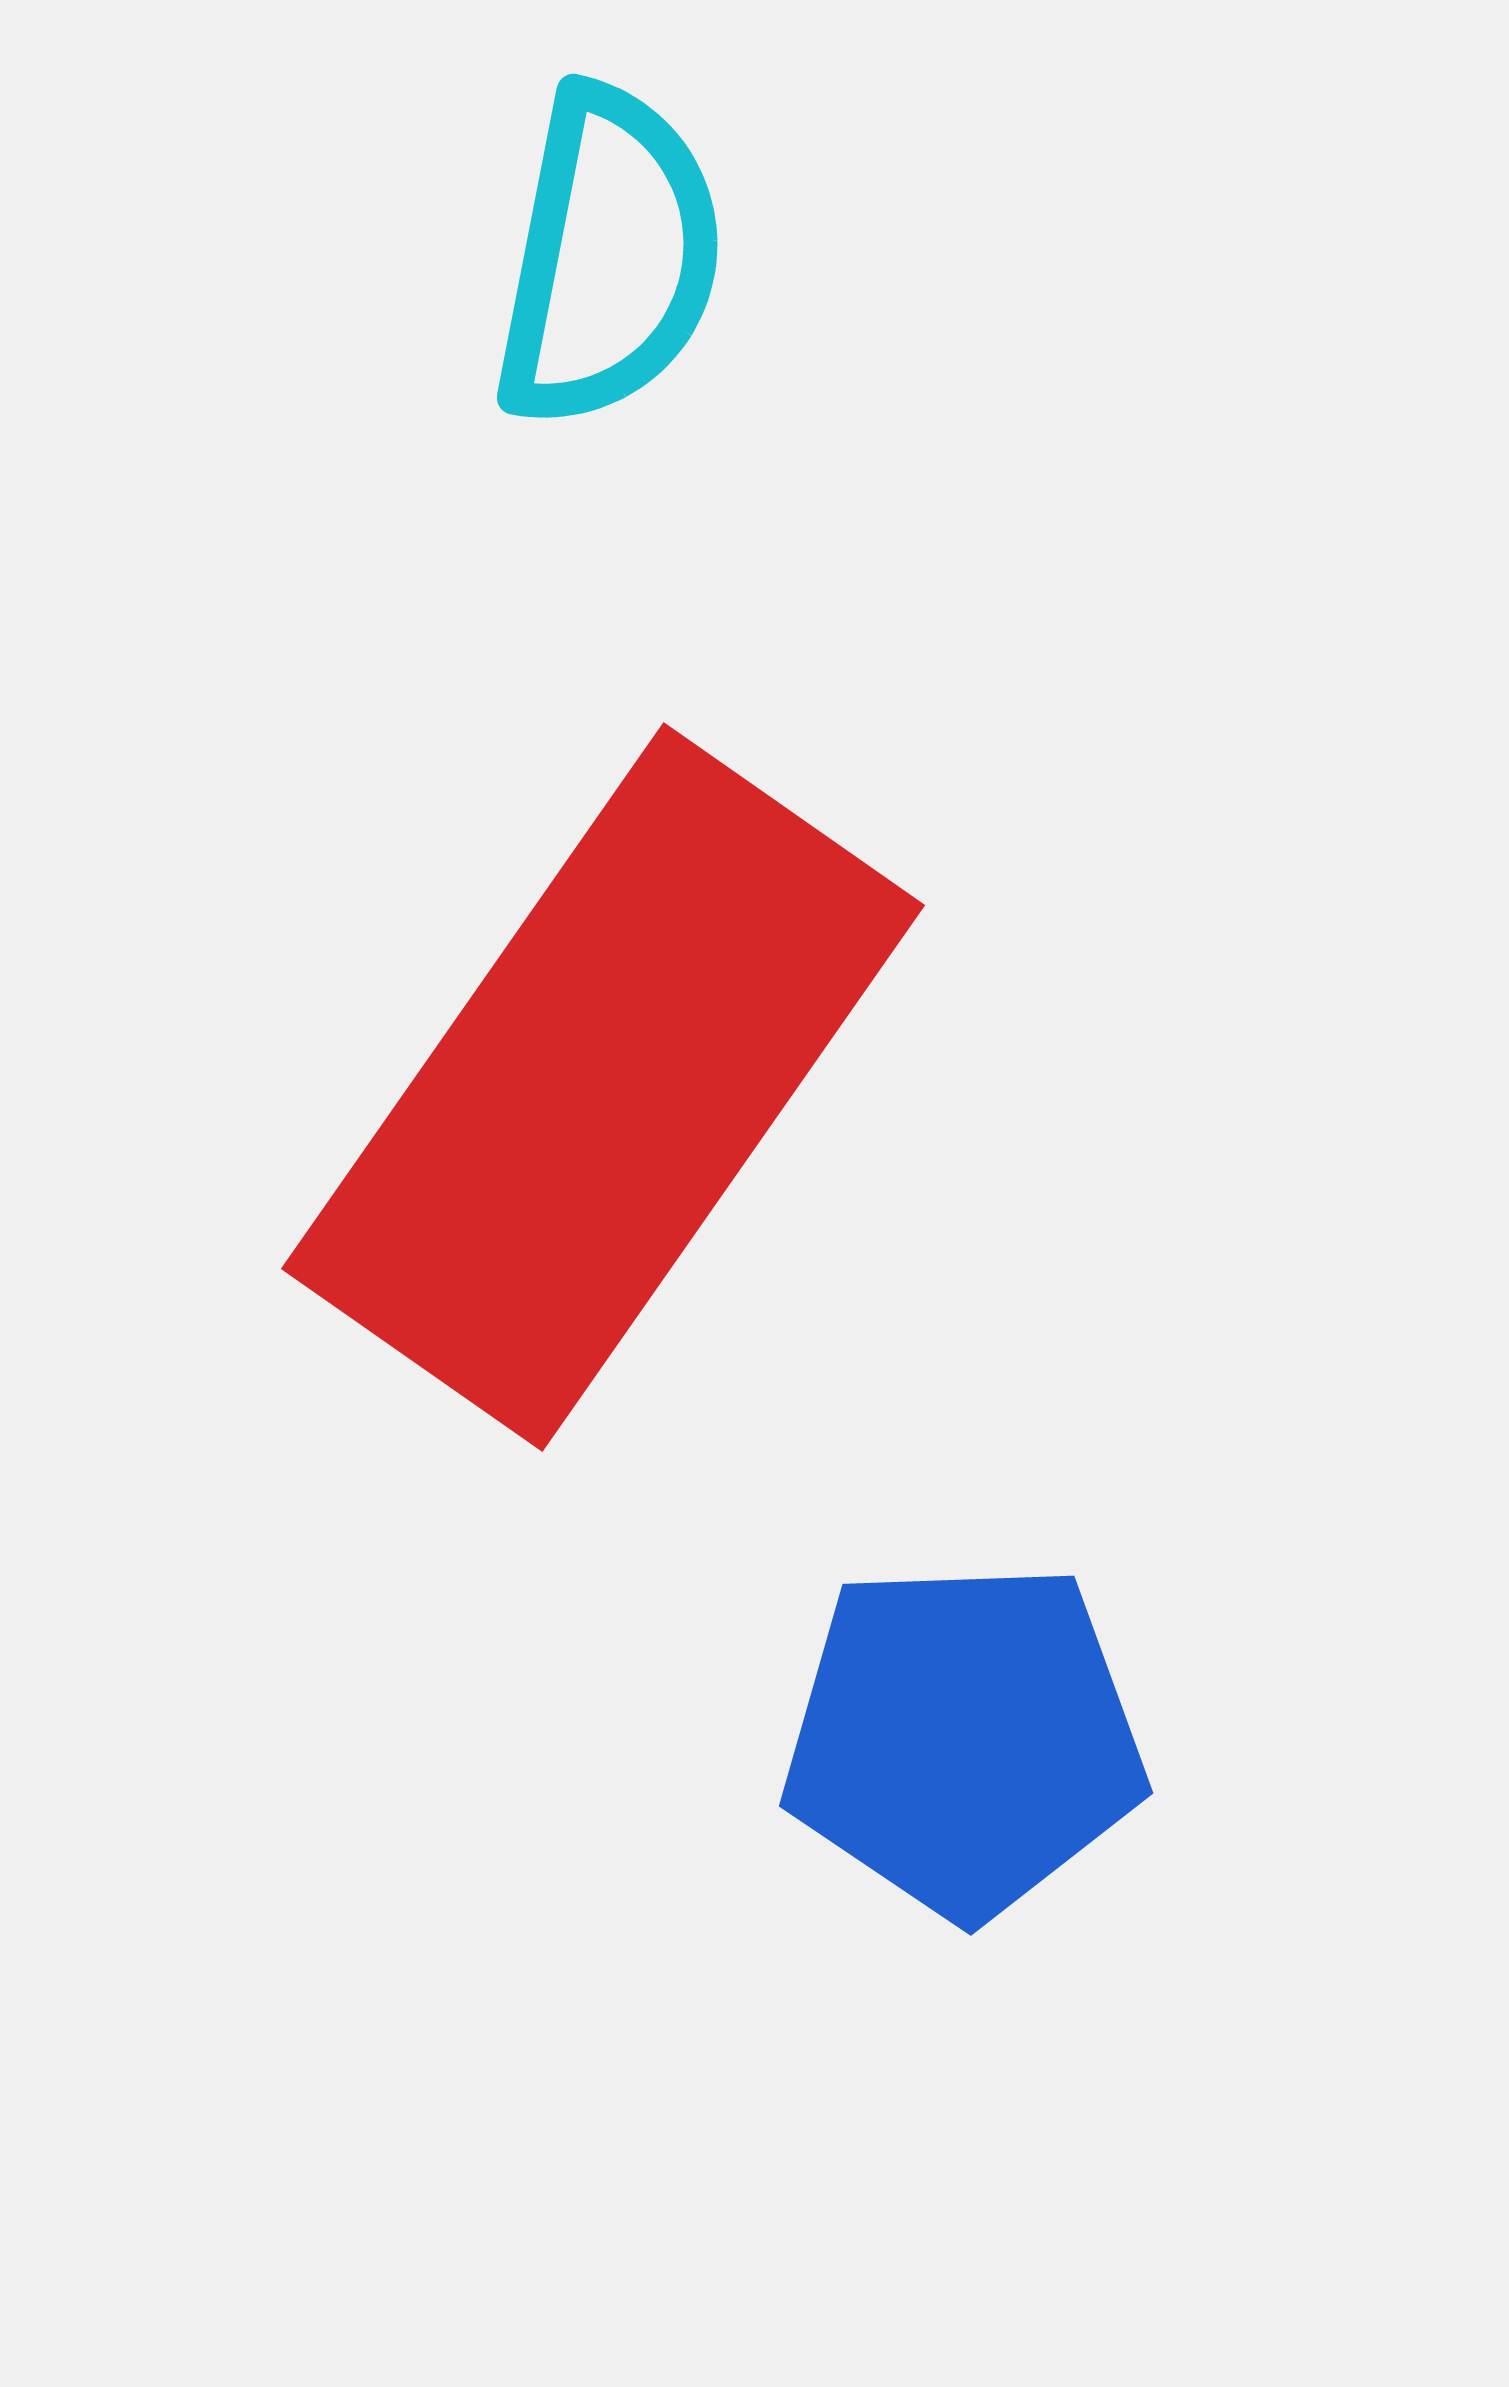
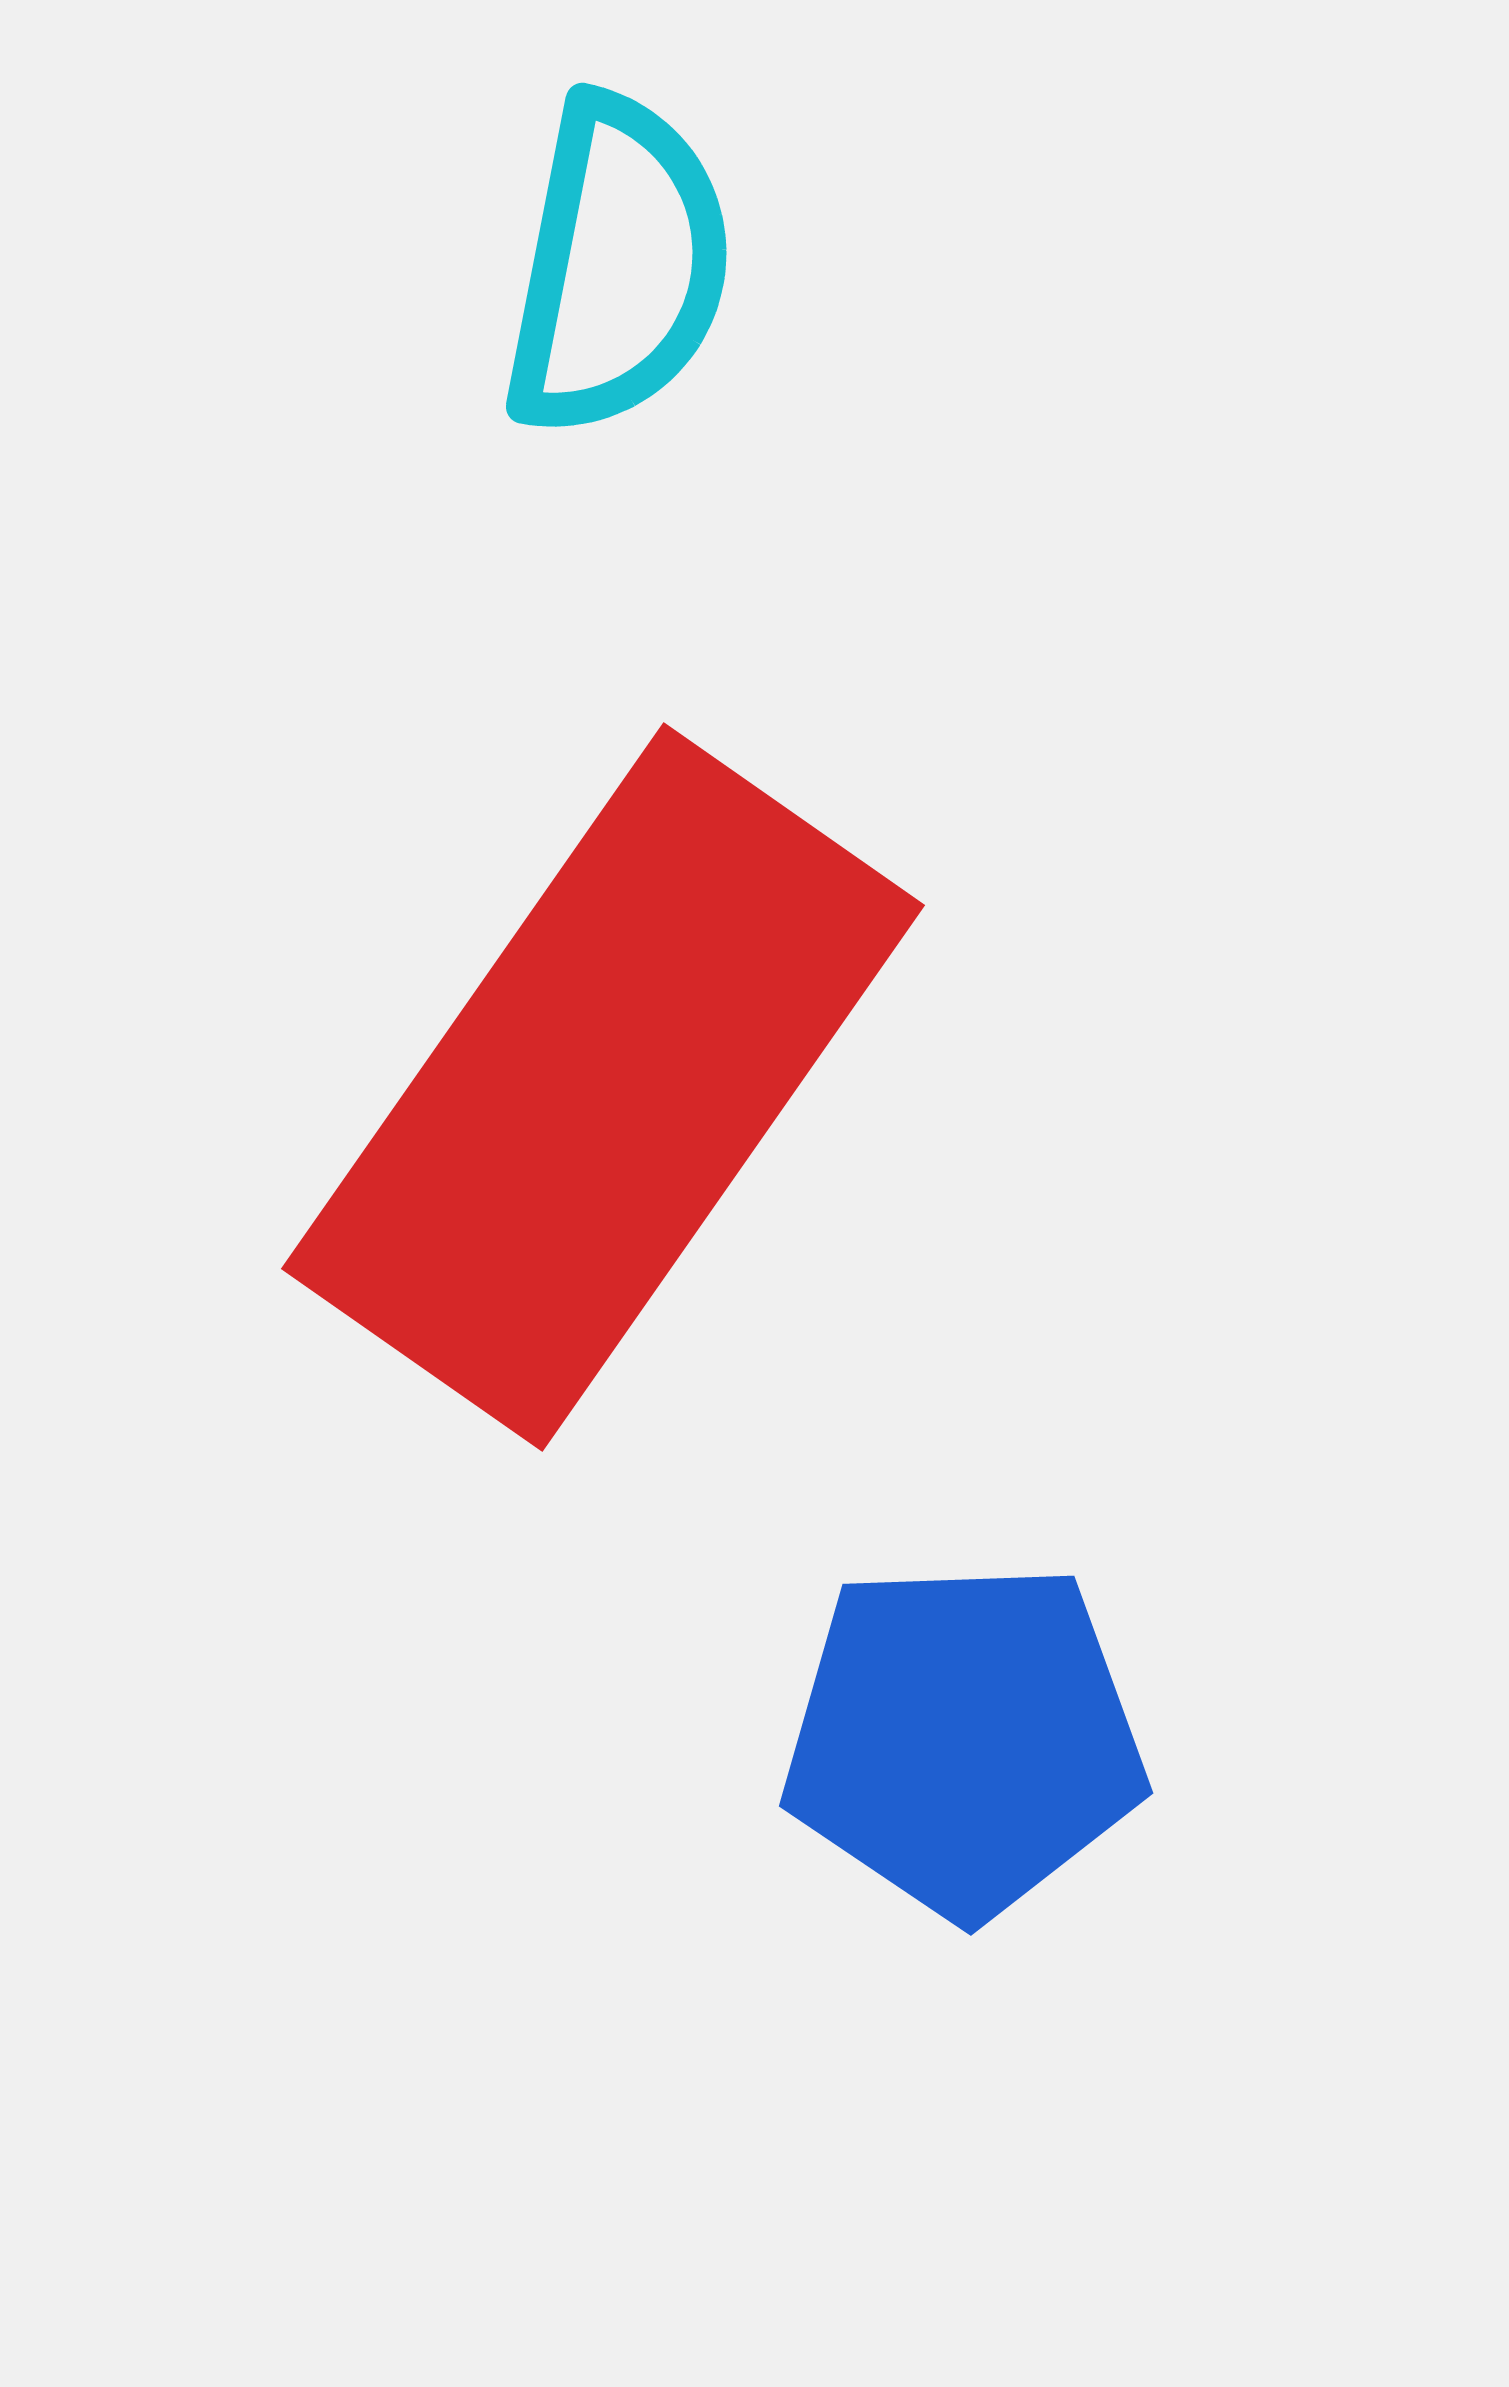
cyan semicircle: moved 9 px right, 9 px down
